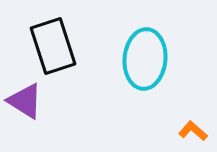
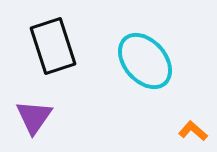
cyan ellipse: moved 2 px down; rotated 46 degrees counterclockwise
purple triangle: moved 9 px right, 16 px down; rotated 33 degrees clockwise
